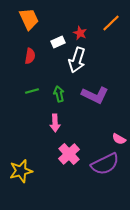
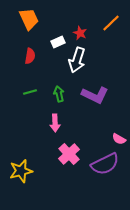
green line: moved 2 px left, 1 px down
